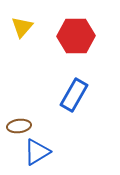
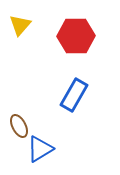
yellow triangle: moved 2 px left, 2 px up
brown ellipse: rotated 70 degrees clockwise
blue triangle: moved 3 px right, 3 px up
